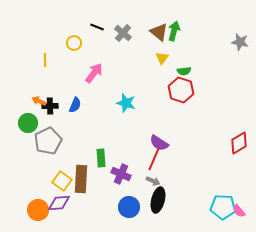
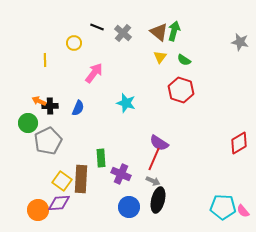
yellow triangle: moved 2 px left, 1 px up
green semicircle: moved 11 px up; rotated 40 degrees clockwise
blue semicircle: moved 3 px right, 3 px down
pink semicircle: moved 4 px right
